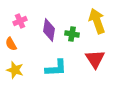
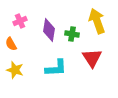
red triangle: moved 3 px left, 1 px up
